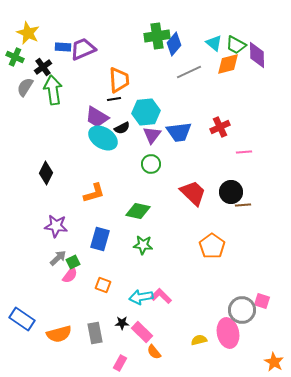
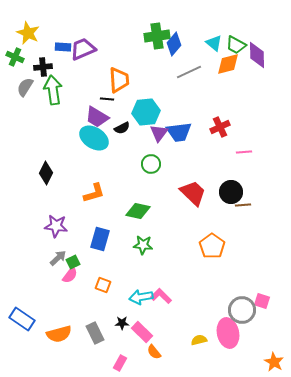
black cross at (43, 67): rotated 30 degrees clockwise
black line at (114, 99): moved 7 px left; rotated 16 degrees clockwise
purple triangle at (152, 135): moved 7 px right, 2 px up
cyan ellipse at (103, 138): moved 9 px left
gray rectangle at (95, 333): rotated 15 degrees counterclockwise
